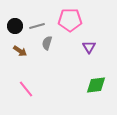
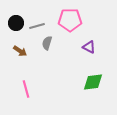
black circle: moved 1 px right, 3 px up
purple triangle: rotated 32 degrees counterclockwise
green diamond: moved 3 px left, 3 px up
pink line: rotated 24 degrees clockwise
